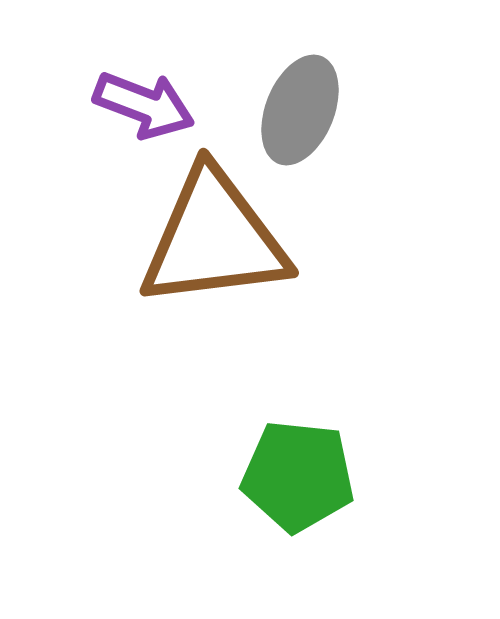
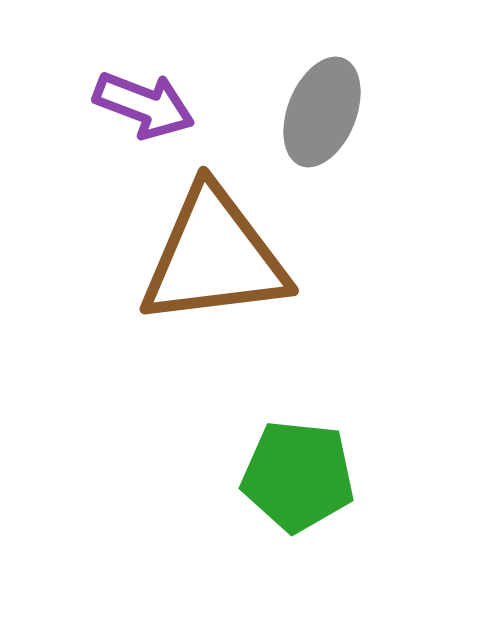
gray ellipse: moved 22 px right, 2 px down
brown triangle: moved 18 px down
